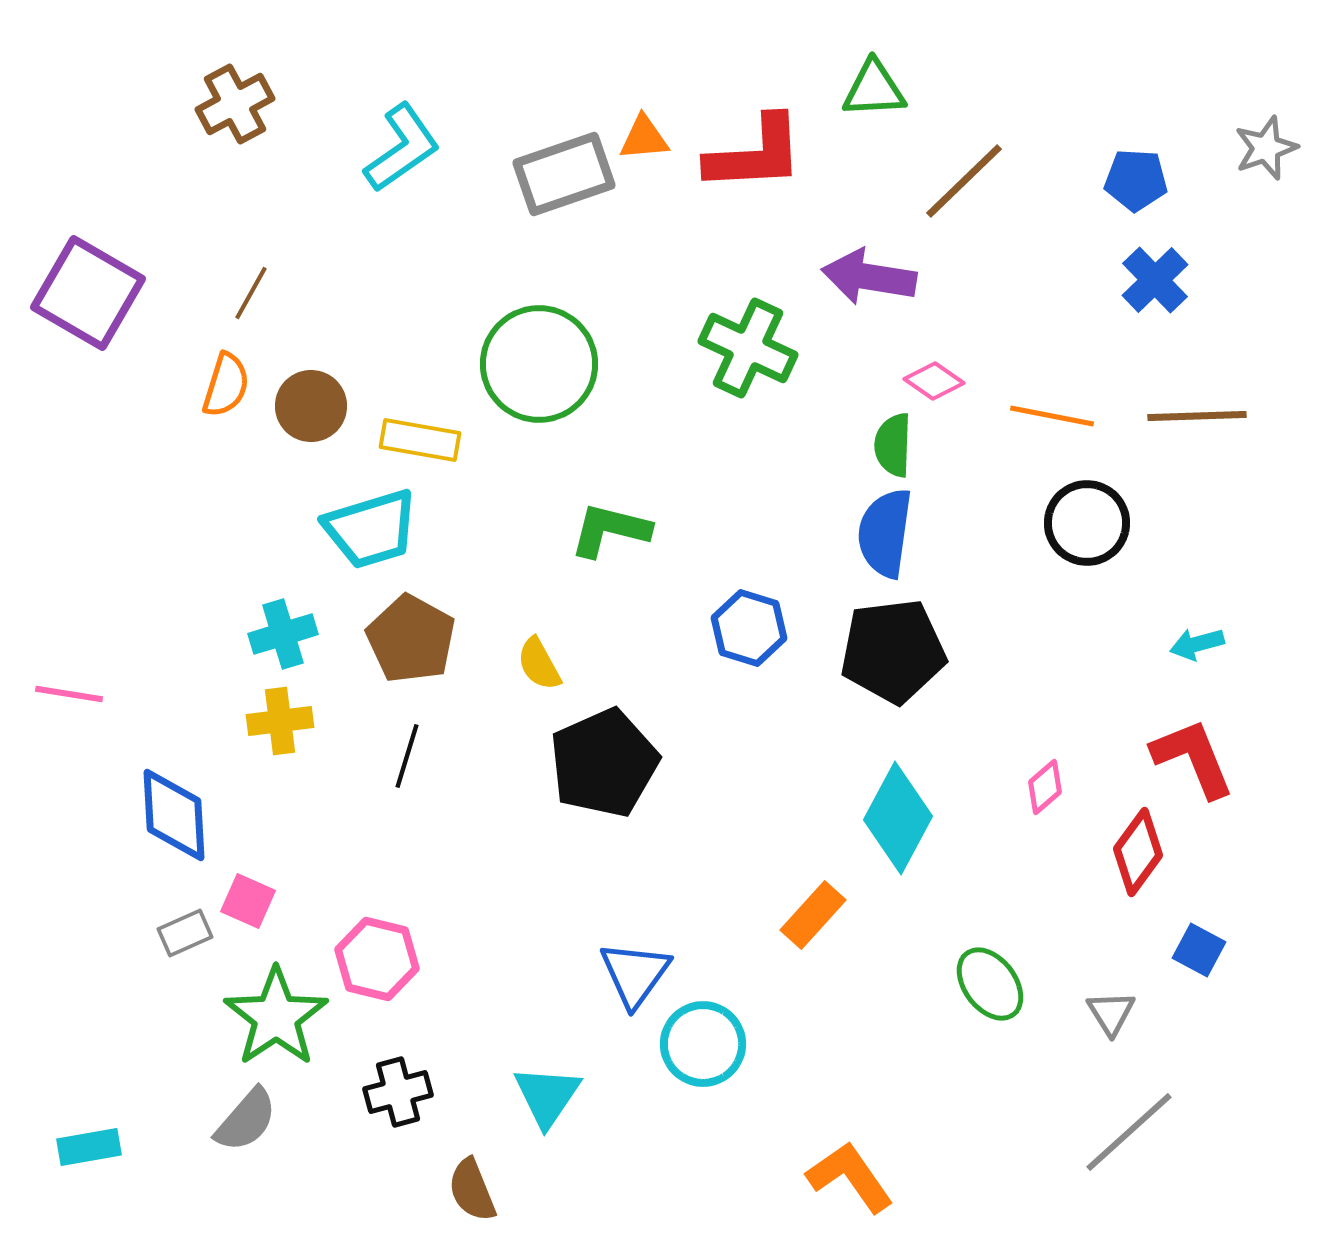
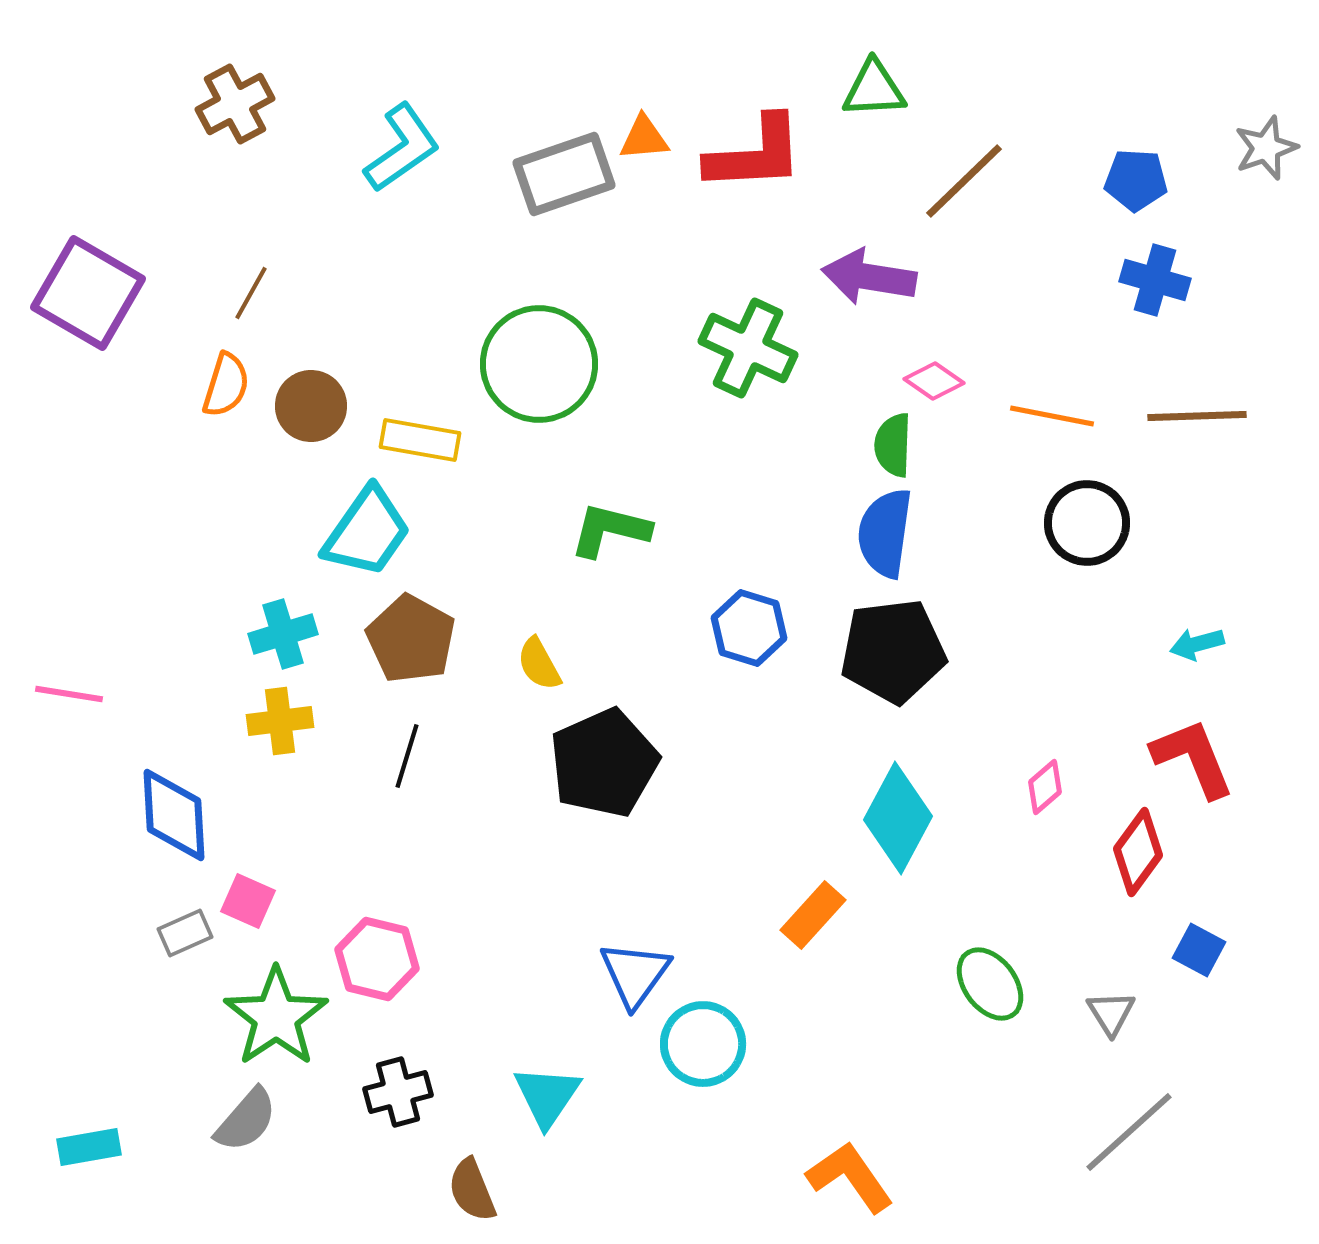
blue cross at (1155, 280): rotated 30 degrees counterclockwise
cyan trapezoid at (371, 529): moved 4 px left, 3 px down; rotated 38 degrees counterclockwise
